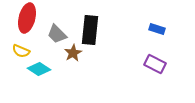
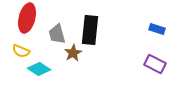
gray trapezoid: rotated 30 degrees clockwise
